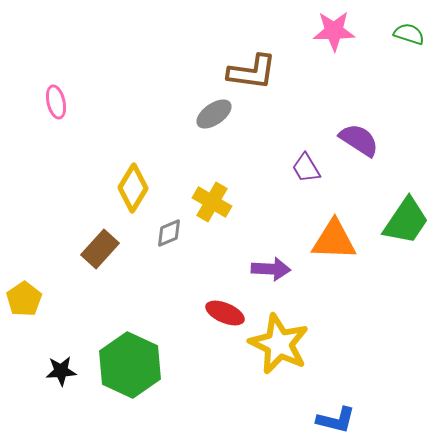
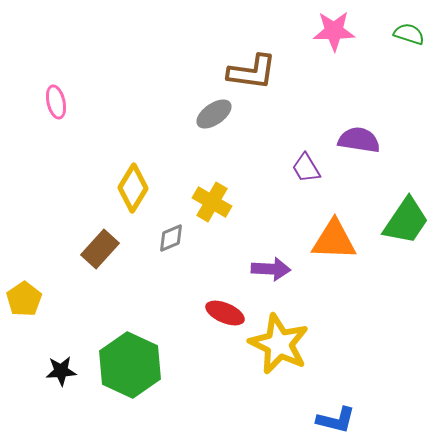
purple semicircle: rotated 24 degrees counterclockwise
gray diamond: moved 2 px right, 5 px down
